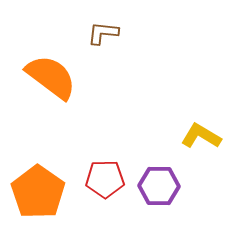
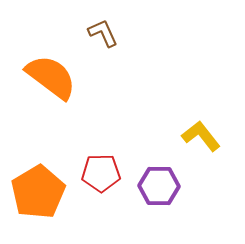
brown L-shape: rotated 60 degrees clockwise
yellow L-shape: rotated 21 degrees clockwise
red pentagon: moved 4 px left, 6 px up
orange pentagon: rotated 6 degrees clockwise
